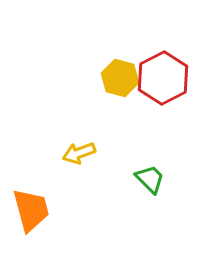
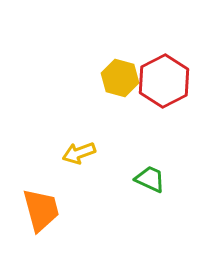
red hexagon: moved 1 px right, 3 px down
green trapezoid: rotated 20 degrees counterclockwise
orange trapezoid: moved 10 px right
